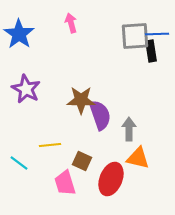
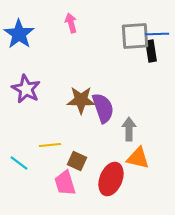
purple semicircle: moved 3 px right, 7 px up
brown square: moved 5 px left
